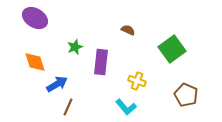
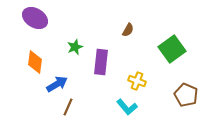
brown semicircle: rotated 96 degrees clockwise
orange diamond: rotated 25 degrees clockwise
cyan L-shape: moved 1 px right
